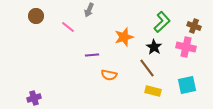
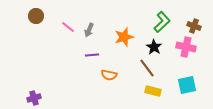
gray arrow: moved 20 px down
